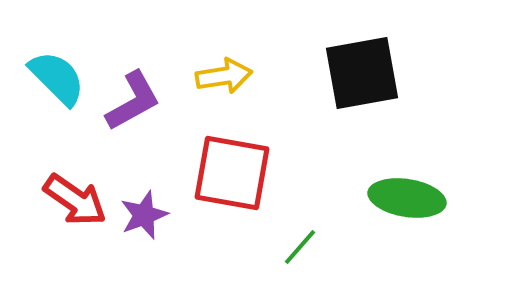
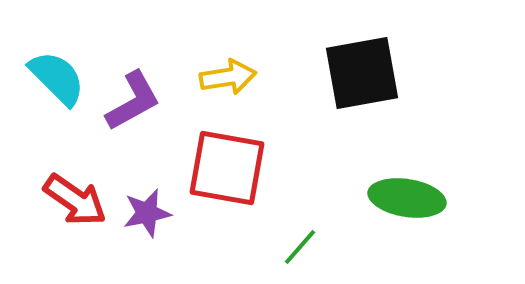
yellow arrow: moved 4 px right, 1 px down
red square: moved 5 px left, 5 px up
purple star: moved 3 px right, 2 px up; rotated 9 degrees clockwise
